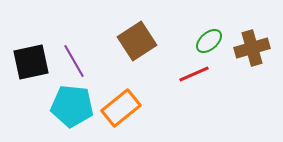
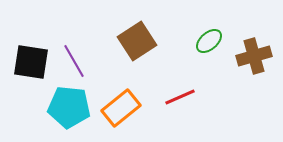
brown cross: moved 2 px right, 8 px down
black square: rotated 21 degrees clockwise
red line: moved 14 px left, 23 px down
cyan pentagon: moved 3 px left, 1 px down
